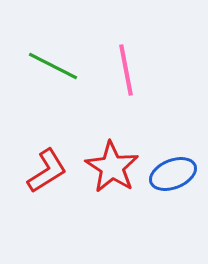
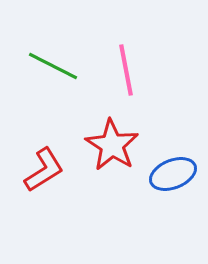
red star: moved 22 px up
red L-shape: moved 3 px left, 1 px up
